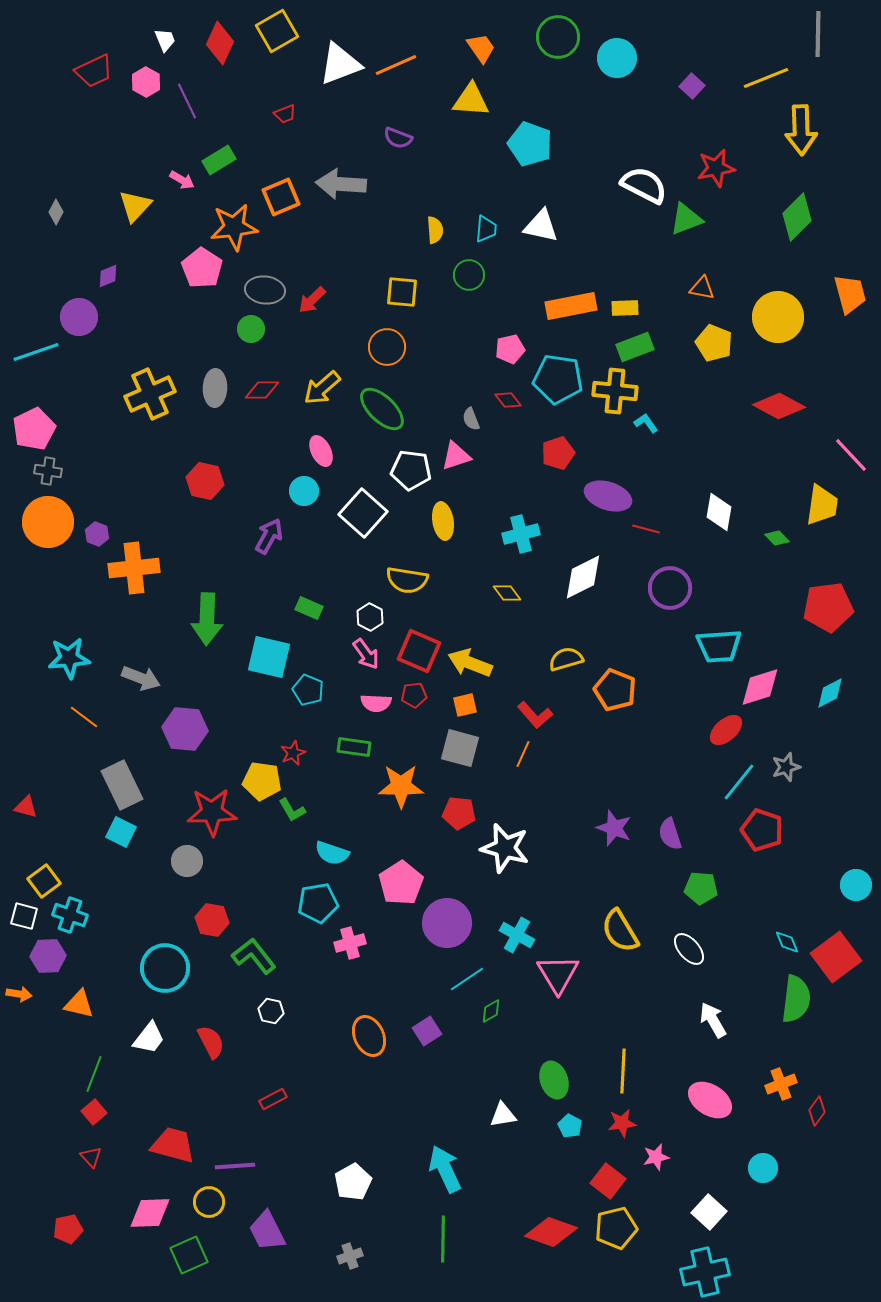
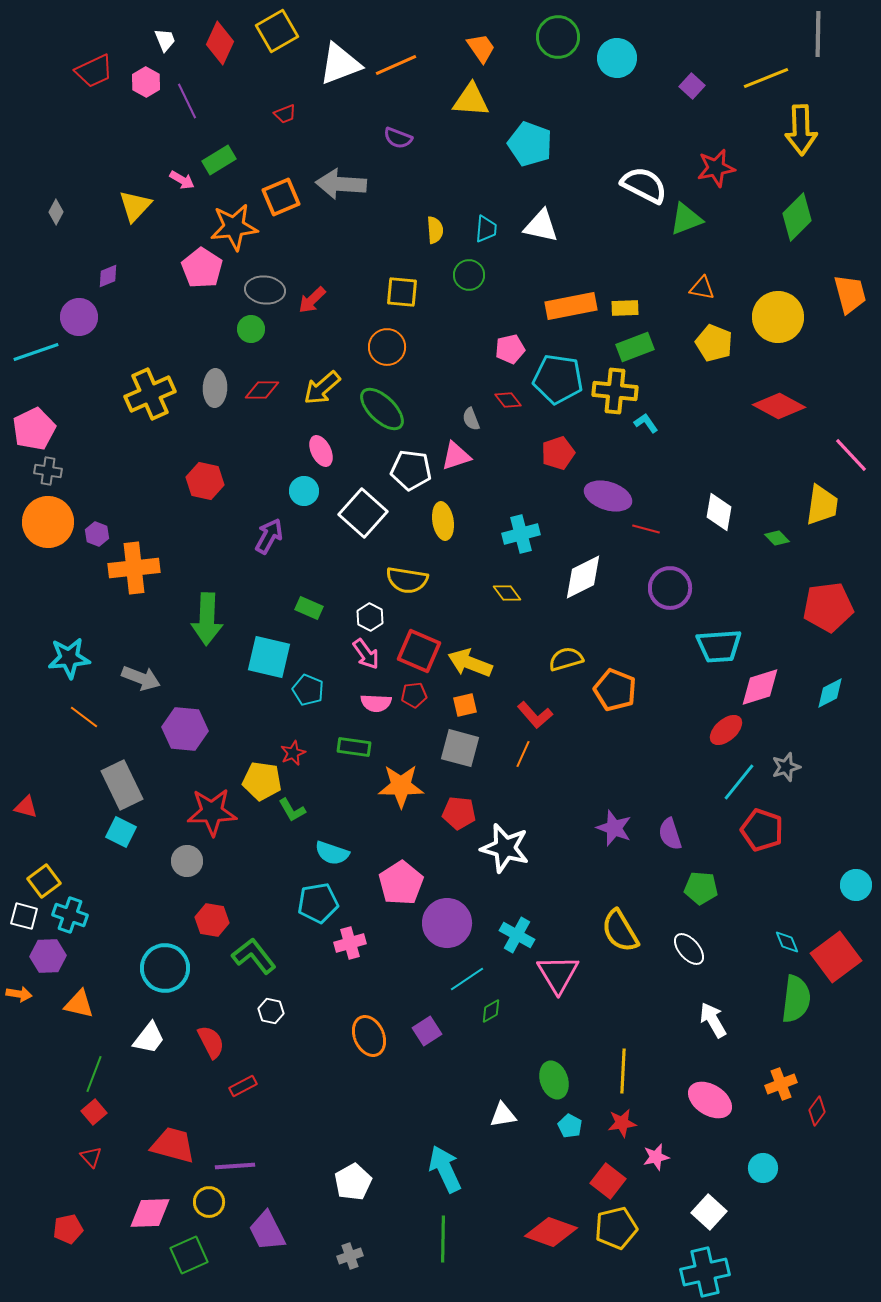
red rectangle at (273, 1099): moved 30 px left, 13 px up
